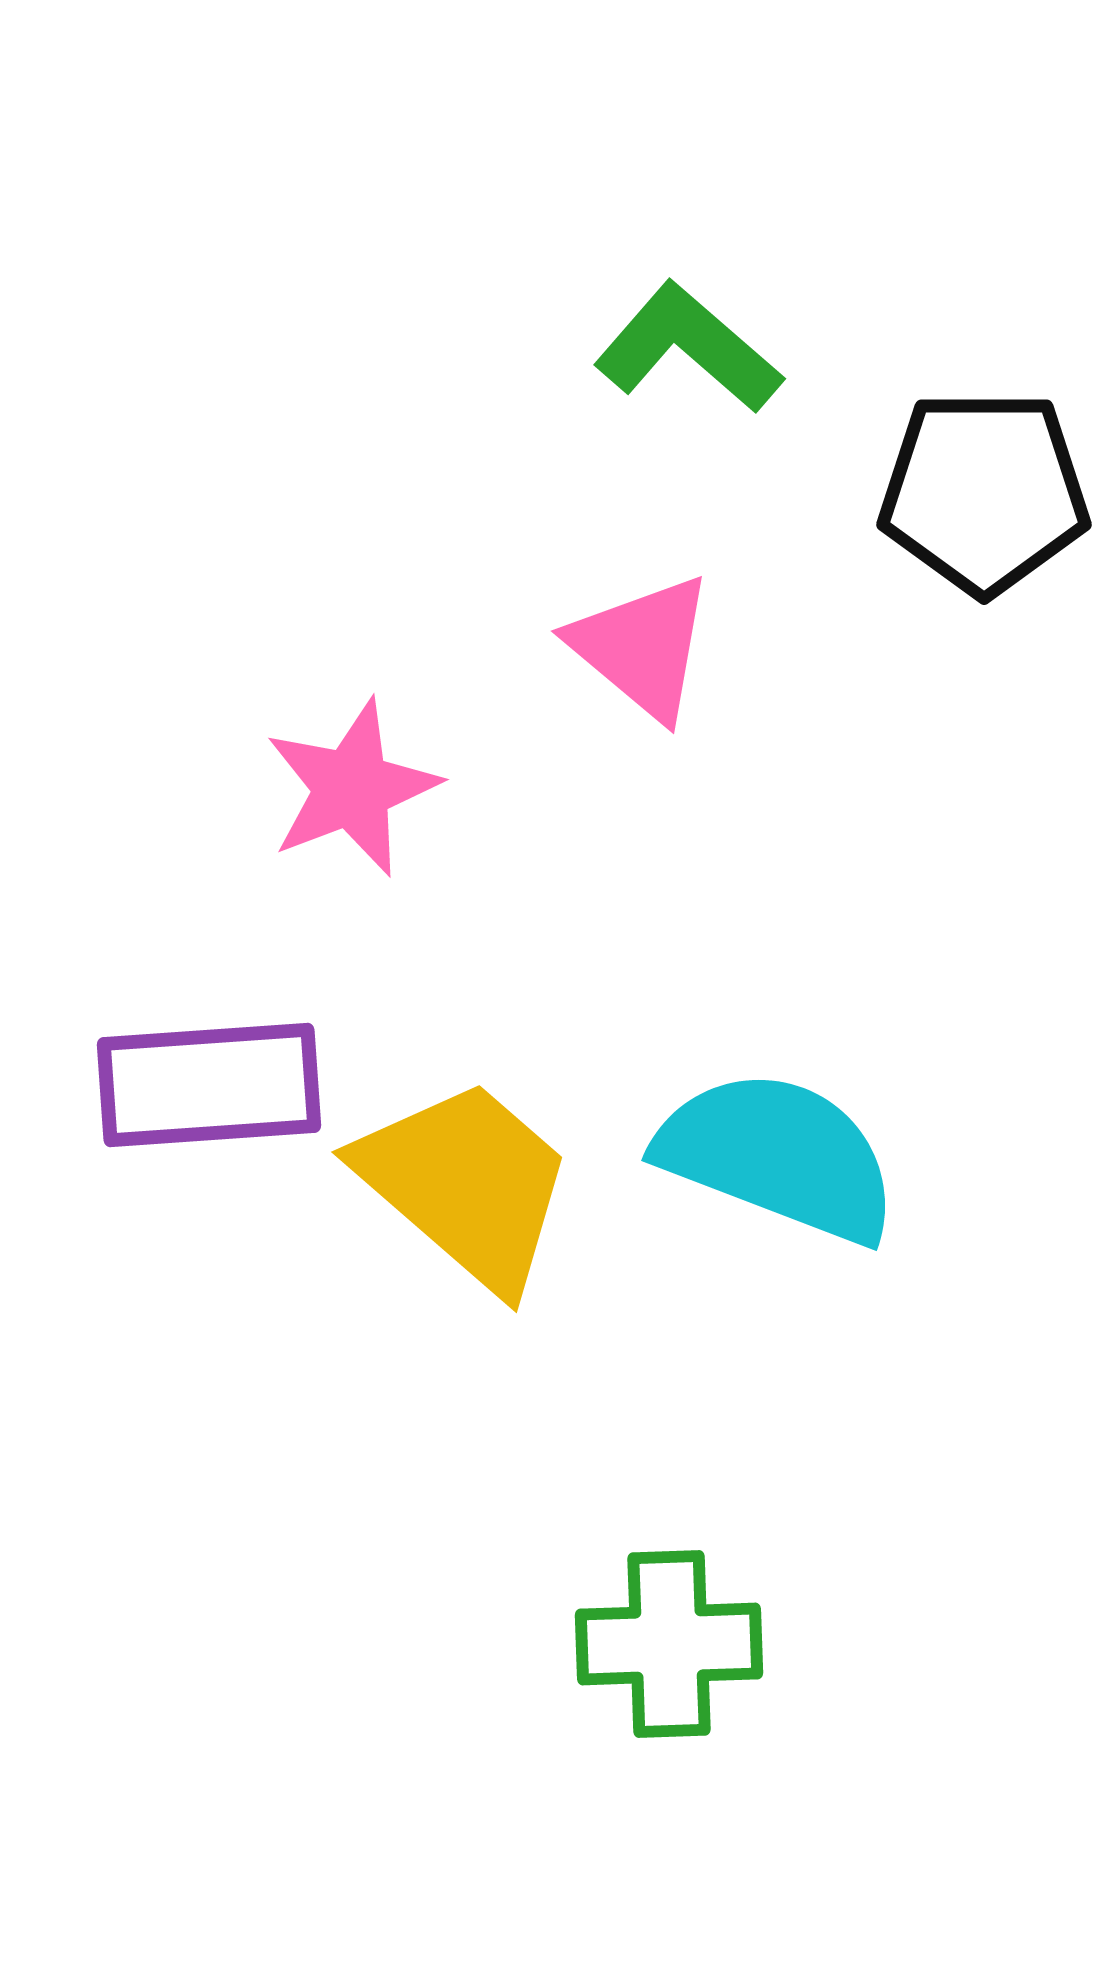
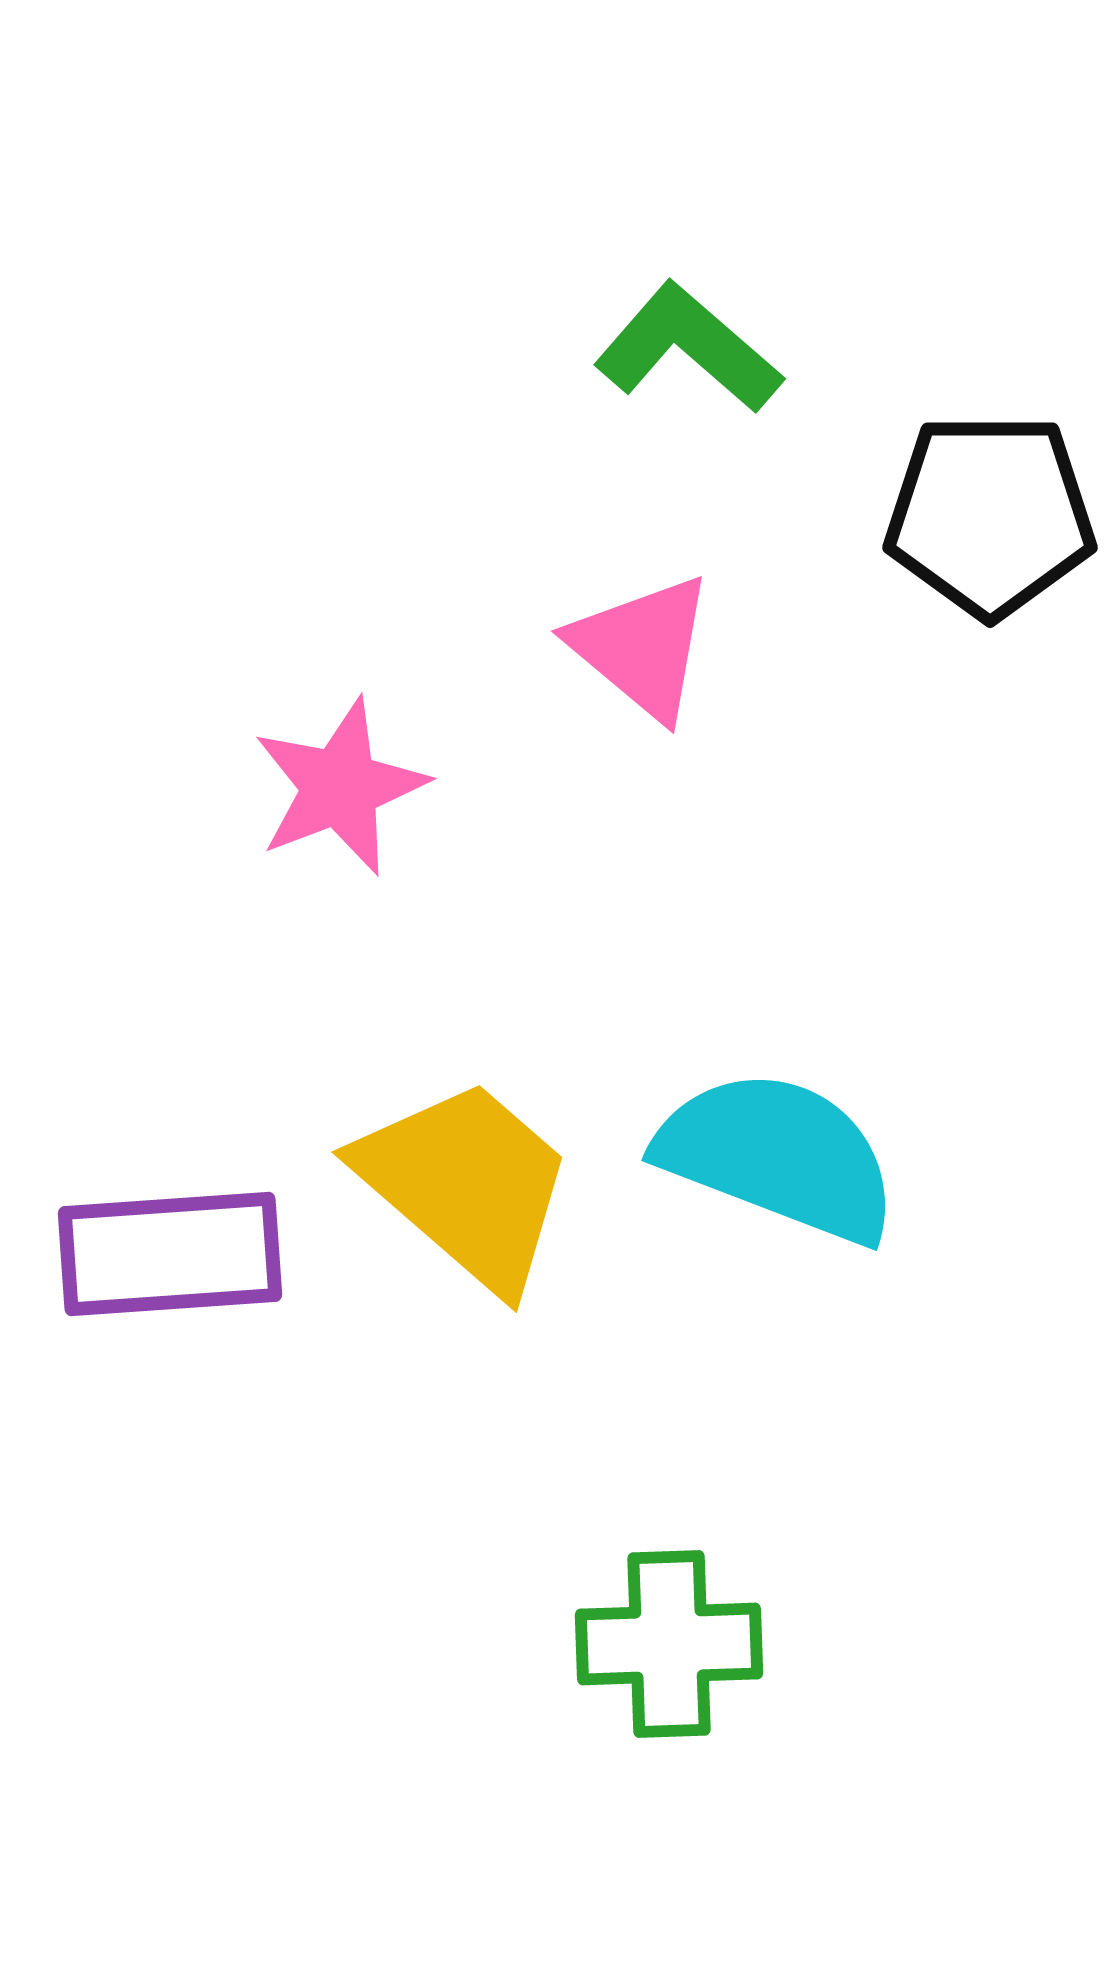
black pentagon: moved 6 px right, 23 px down
pink star: moved 12 px left, 1 px up
purple rectangle: moved 39 px left, 169 px down
